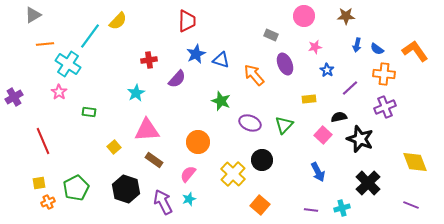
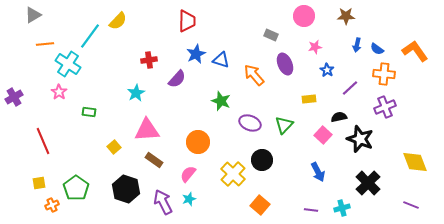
green pentagon at (76, 188): rotated 10 degrees counterclockwise
orange cross at (48, 202): moved 4 px right, 3 px down
